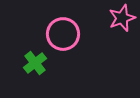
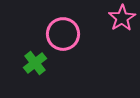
pink star: rotated 12 degrees counterclockwise
